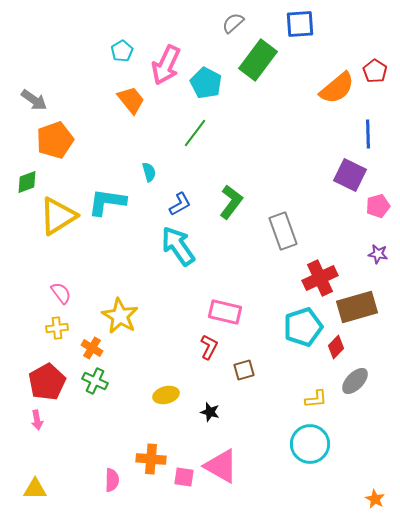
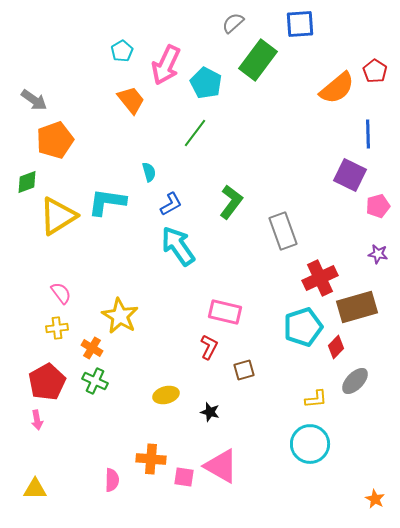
blue L-shape at (180, 204): moved 9 px left
